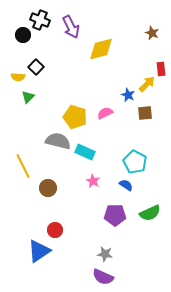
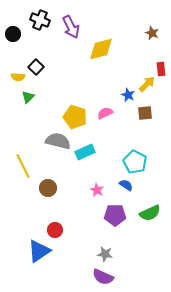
black circle: moved 10 px left, 1 px up
cyan rectangle: rotated 48 degrees counterclockwise
pink star: moved 4 px right, 9 px down
